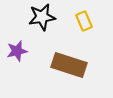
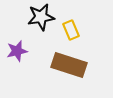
black star: moved 1 px left
yellow rectangle: moved 13 px left, 9 px down
